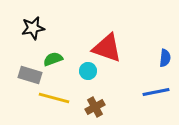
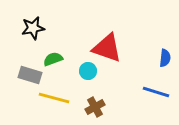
blue line: rotated 28 degrees clockwise
